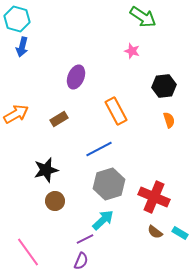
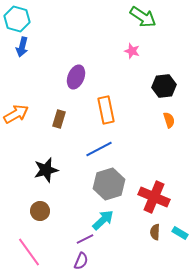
orange rectangle: moved 10 px left, 1 px up; rotated 16 degrees clockwise
brown rectangle: rotated 42 degrees counterclockwise
brown circle: moved 15 px left, 10 px down
brown semicircle: rotated 56 degrees clockwise
pink line: moved 1 px right
